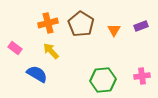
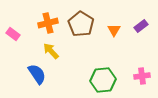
purple rectangle: rotated 16 degrees counterclockwise
pink rectangle: moved 2 px left, 14 px up
blue semicircle: rotated 25 degrees clockwise
